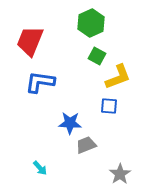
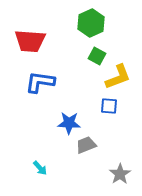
red trapezoid: rotated 108 degrees counterclockwise
blue star: moved 1 px left
